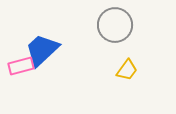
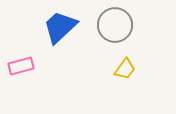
blue trapezoid: moved 18 px right, 23 px up
yellow trapezoid: moved 2 px left, 1 px up
